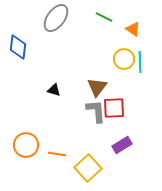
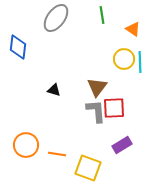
green line: moved 2 px left, 2 px up; rotated 54 degrees clockwise
yellow square: rotated 28 degrees counterclockwise
